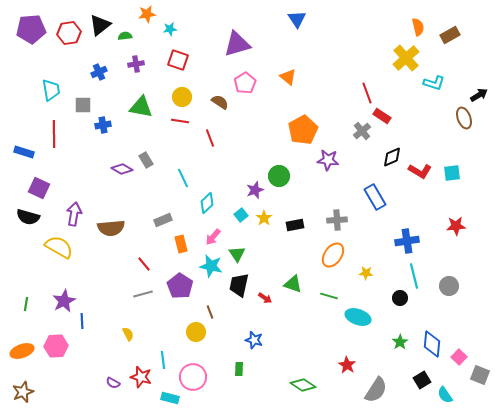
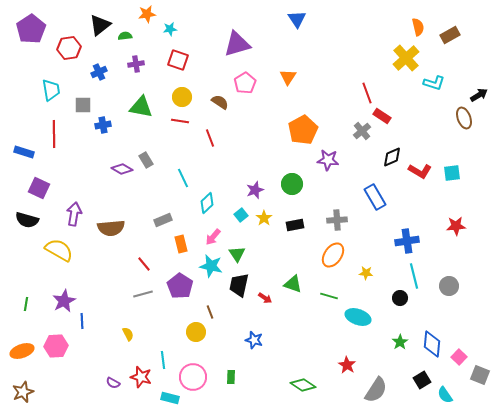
purple pentagon at (31, 29): rotated 28 degrees counterclockwise
red hexagon at (69, 33): moved 15 px down
orange triangle at (288, 77): rotated 24 degrees clockwise
green circle at (279, 176): moved 13 px right, 8 px down
black semicircle at (28, 217): moved 1 px left, 3 px down
yellow semicircle at (59, 247): moved 3 px down
green rectangle at (239, 369): moved 8 px left, 8 px down
